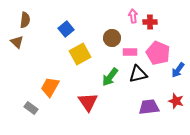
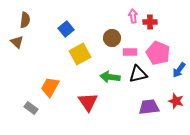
blue arrow: moved 1 px right
green arrow: rotated 60 degrees clockwise
